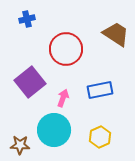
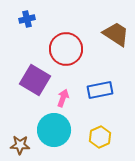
purple square: moved 5 px right, 2 px up; rotated 20 degrees counterclockwise
